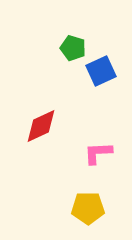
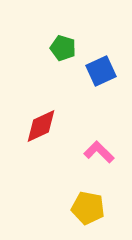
green pentagon: moved 10 px left
pink L-shape: moved 1 px right, 1 px up; rotated 48 degrees clockwise
yellow pentagon: rotated 12 degrees clockwise
